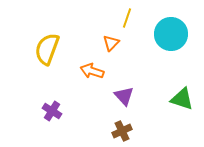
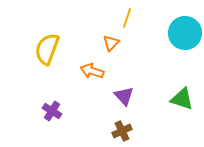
cyan circle: moved 14 px right, 1 px up
